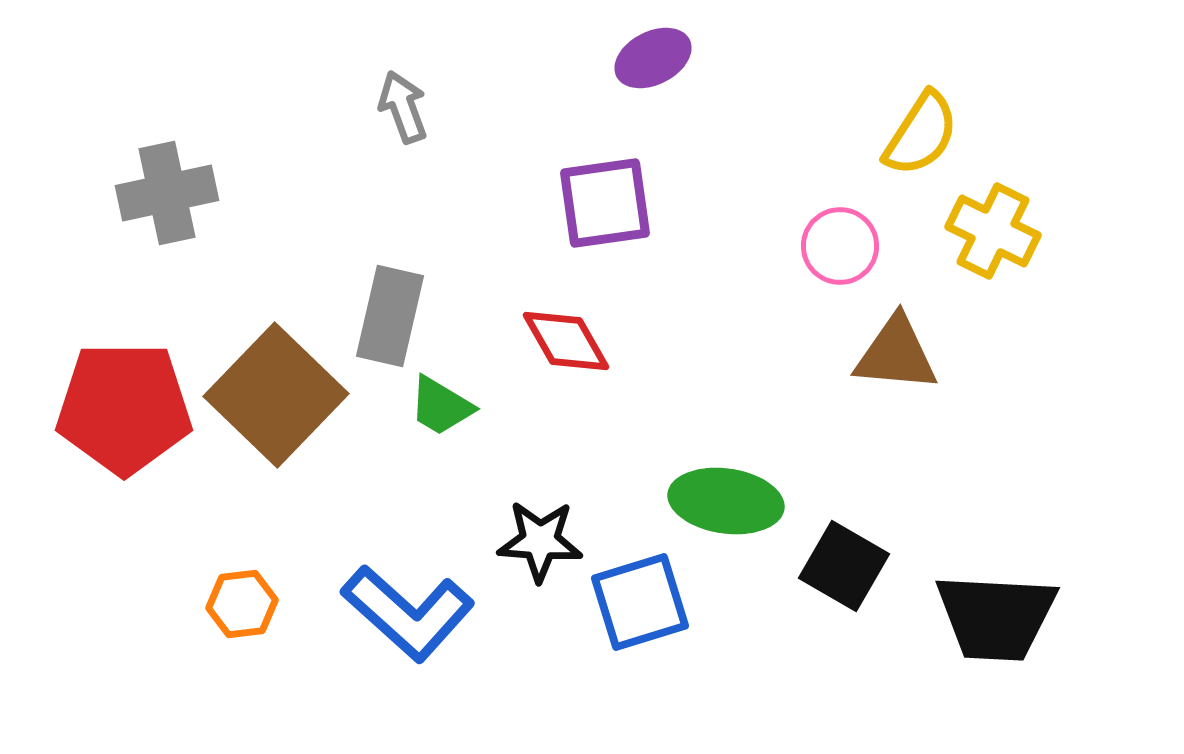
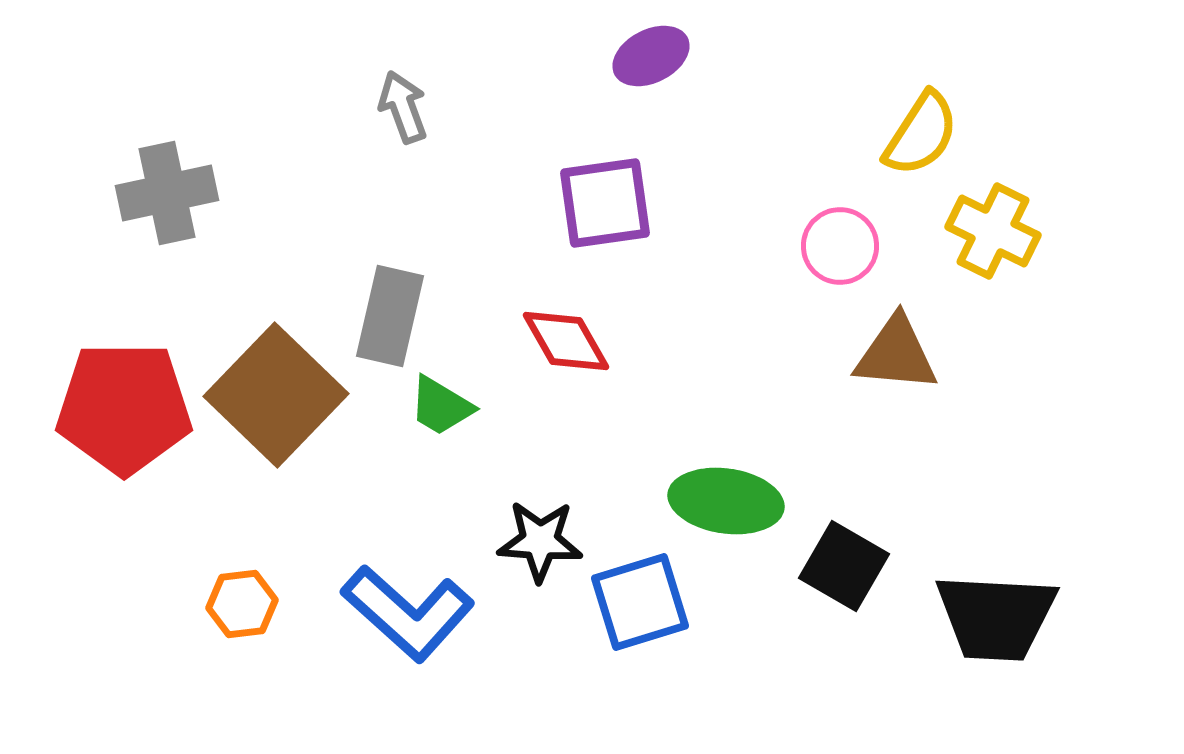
purple ellipse: moved 2 px left, 2 px up
